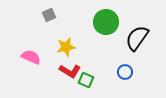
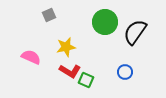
green circle: moved 1 px left
black semicircle: moved 2 px left, 6 px up
